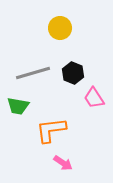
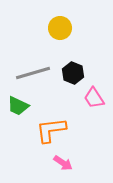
green trapezoid: rotated 15 degrees clockwise
